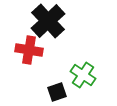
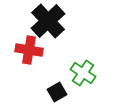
green cross: moved 2 px up
black square: rotated 12 degrees counterclockwise
